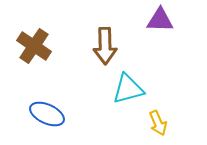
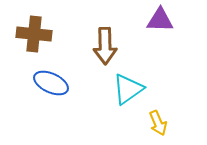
brown cross: moved 12 px up; rotated 28 degrees counterclockwise
cyan triangle: rotated 20 degrees counterclockwise
blue ellipse: moved 4 px right, 31 px up
